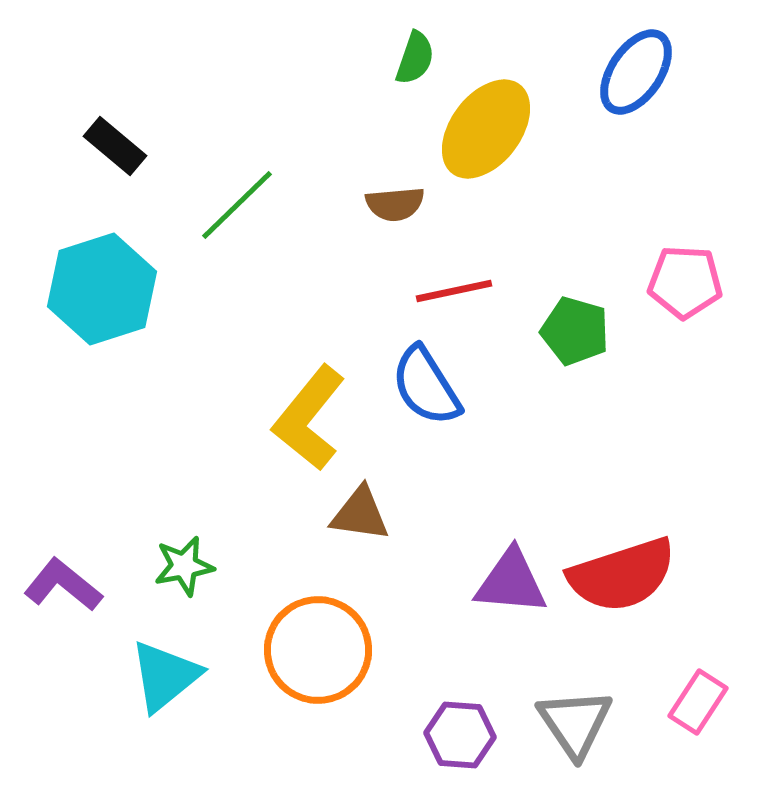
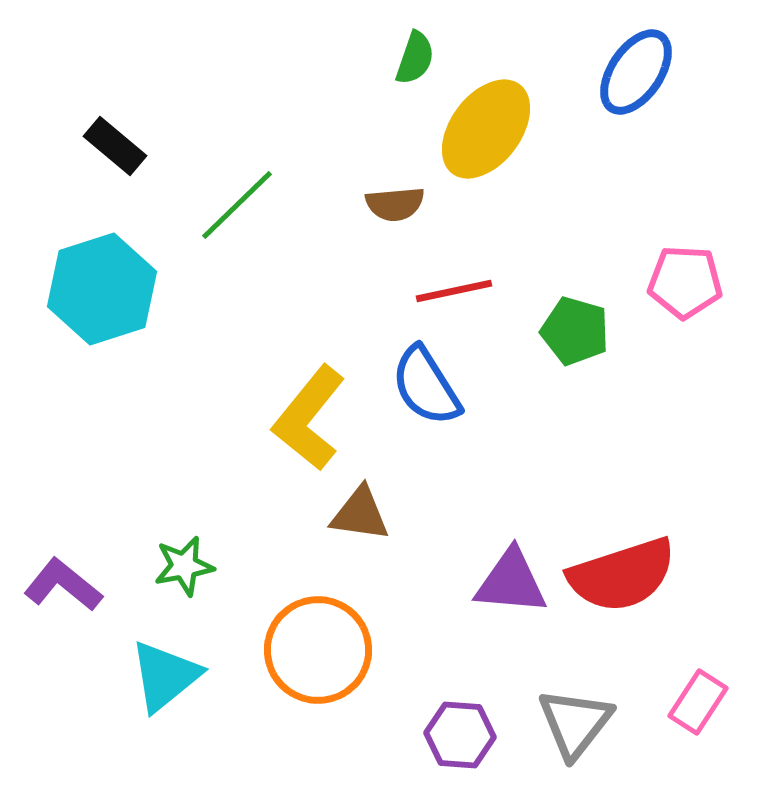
gray triangle: rotated 12 degrees clockwise
